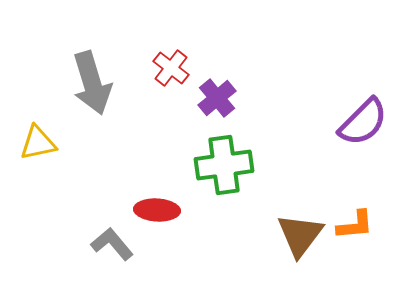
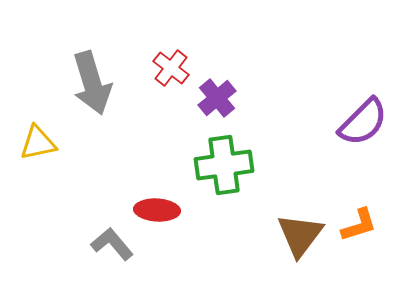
orange L-shape: moved 4 px right; rotated 12 degrees counterclockwise
